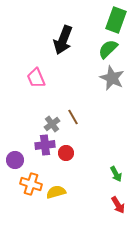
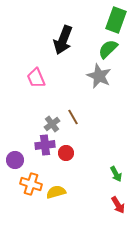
gray star: moved 13 px left, 2 px up
